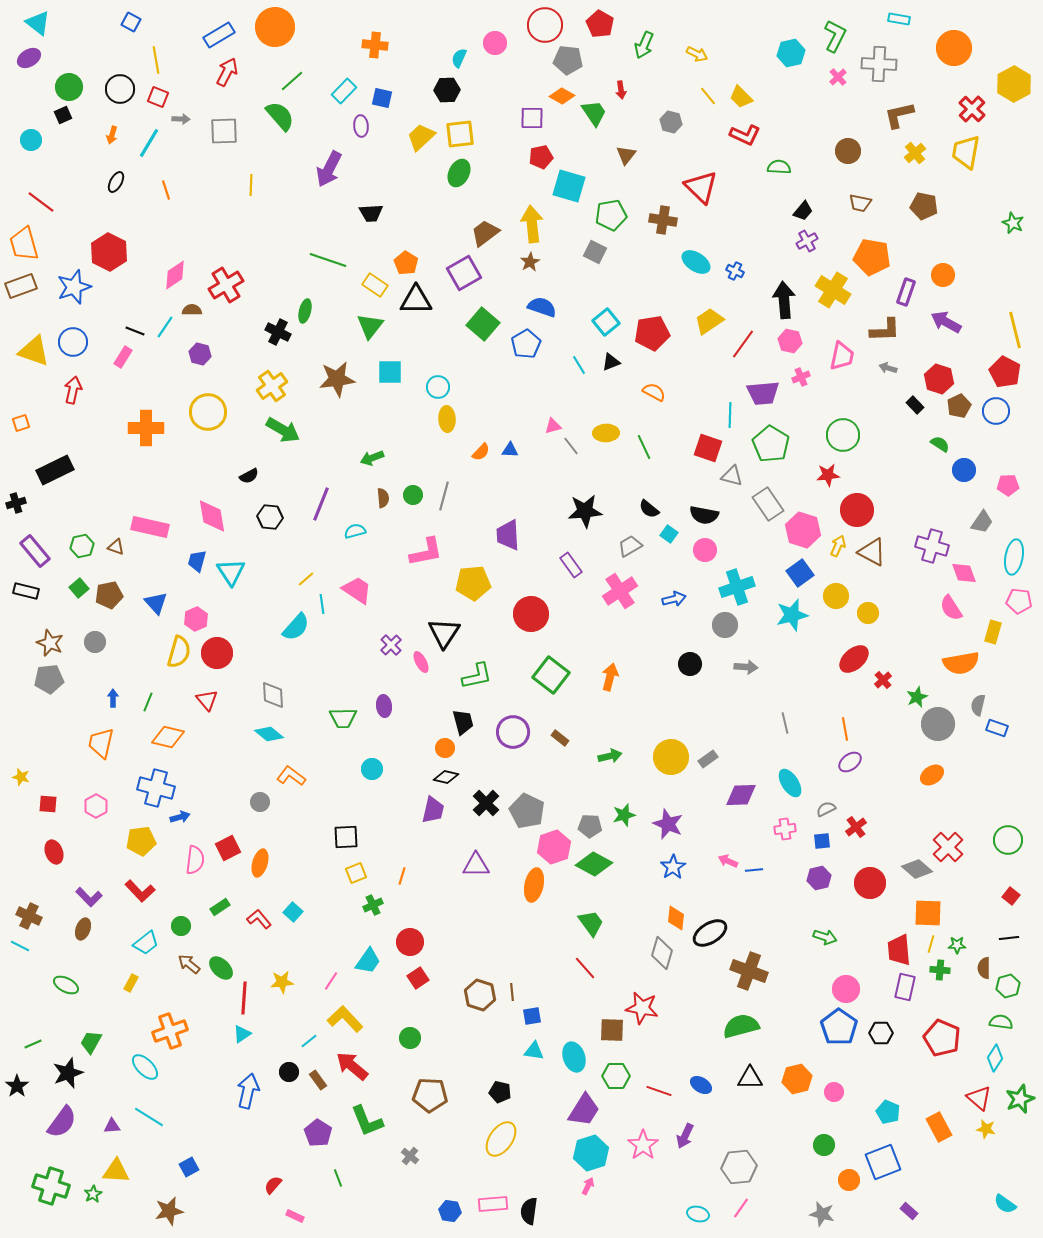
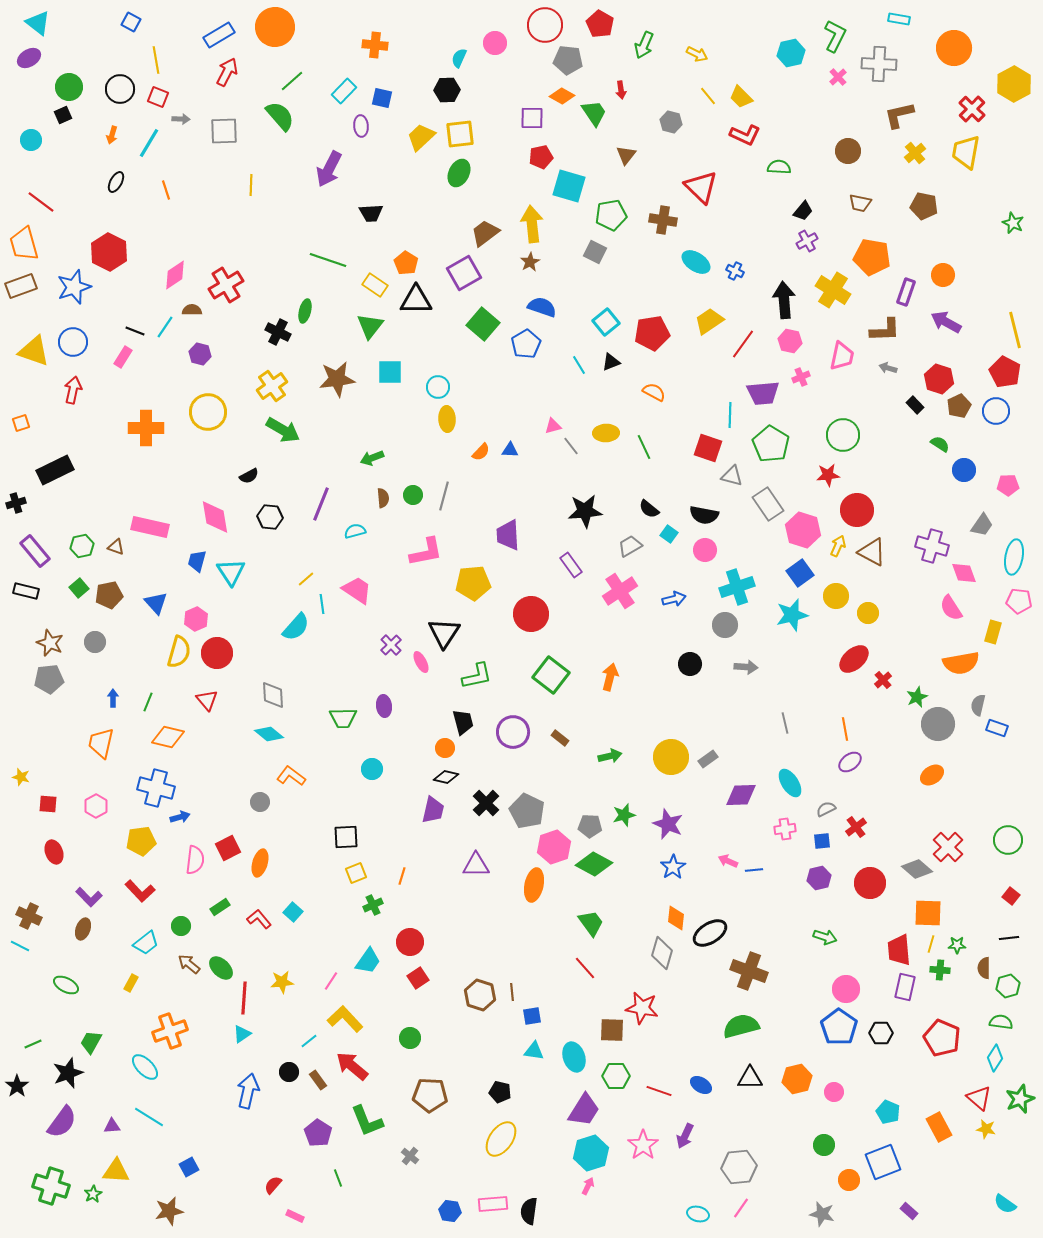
pink diamond at (212, 516): moved 3 px right, 1 px down
gray trapezoid at (982, 522): moved 3 px down
